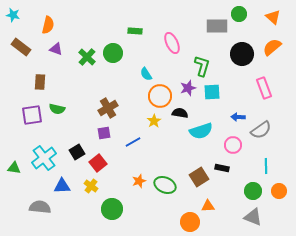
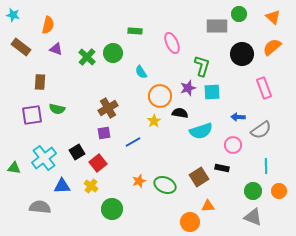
cyan semicircle at (146, 74): moved 5 px left, 2 px up
